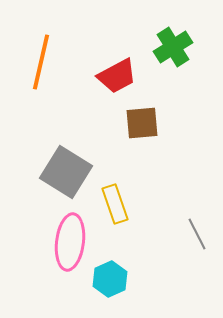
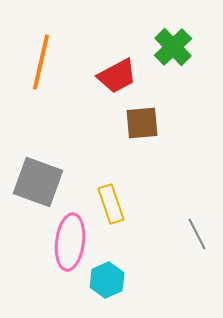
green cross: rotated 12 degrees counterclockwise
gray square: moved 28 px left, 10 px down; rotated 12 degrees counterclockwise
yellow rectangle: moved 4 px left
cyan hexagon: moved 3 px left, 1 px down
